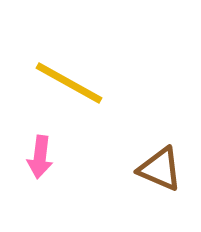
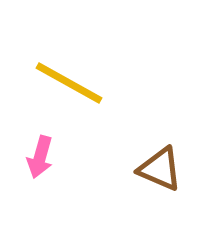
pink arrow: rotated 9 degrees clockwise
